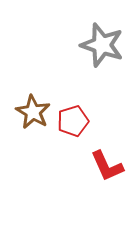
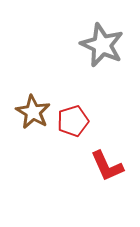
gray star: rotated 6 degrees clockwise
